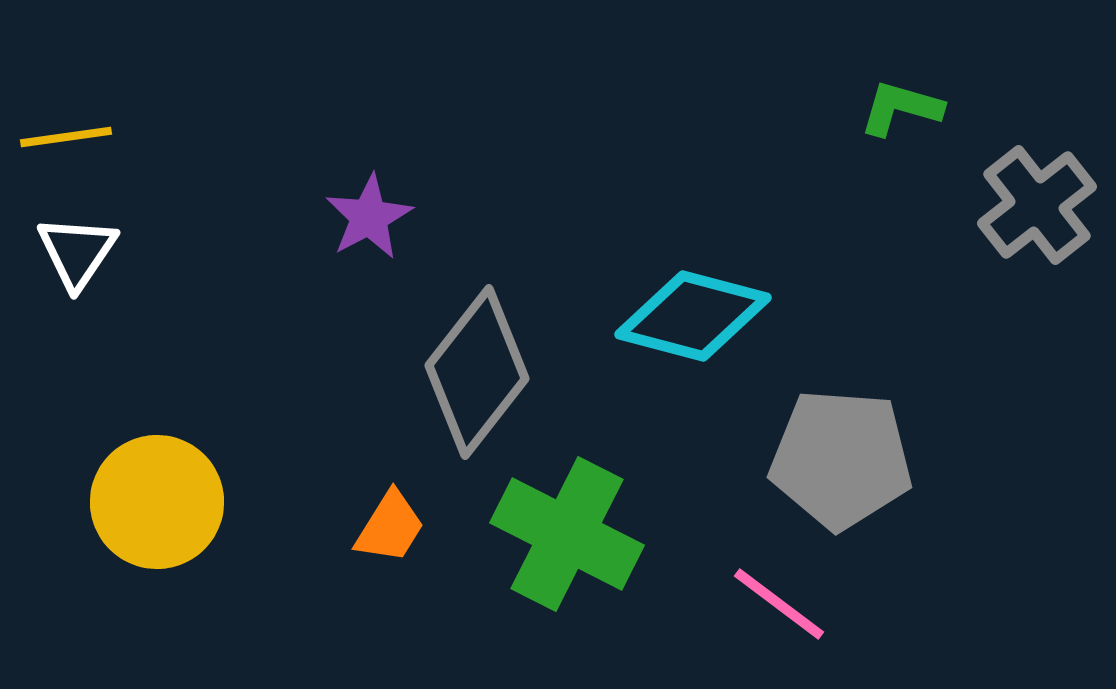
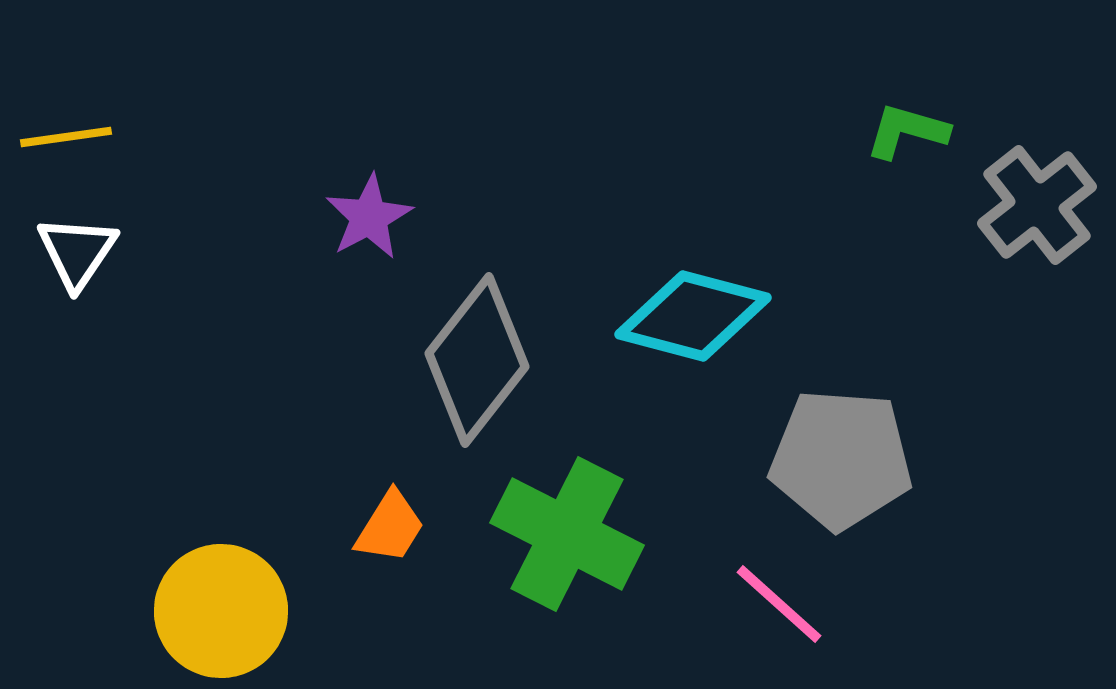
green L-shape: moved 6 px right, 23 px down
gray diamond: moved 12 px up
yellow circle: moved 64 px right, 109 px down
pink line: rotated 5 degrees clockwise
